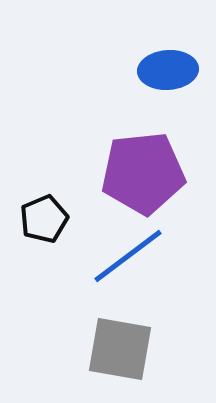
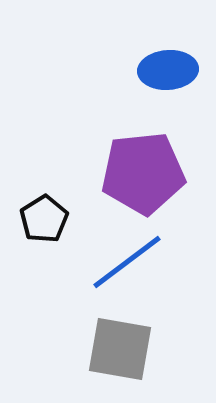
black pentagon: rotated 9 degrees counterclockwise
blue line: moved 1 px left, 6 px down
